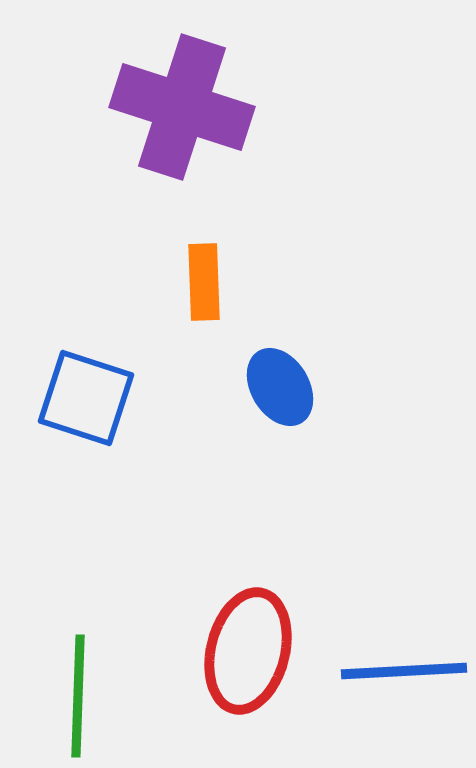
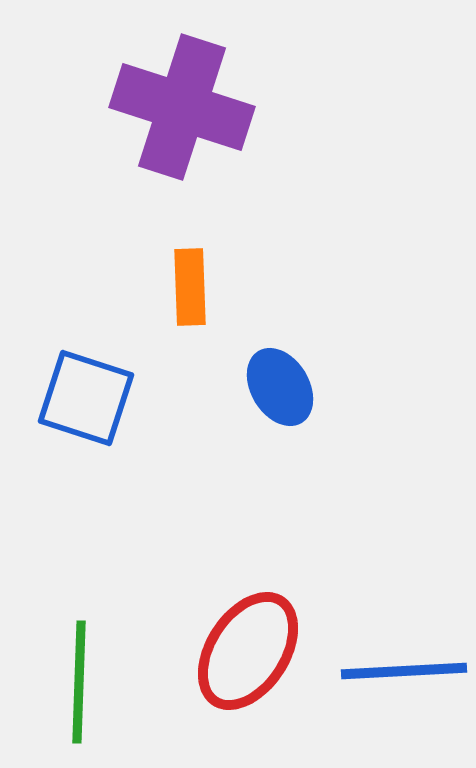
orange rectangle: moved 14 px left, 5 px down
red ellipse: rotated 19 degrees clockwise
green line: moved 1 px right, 14 px up
